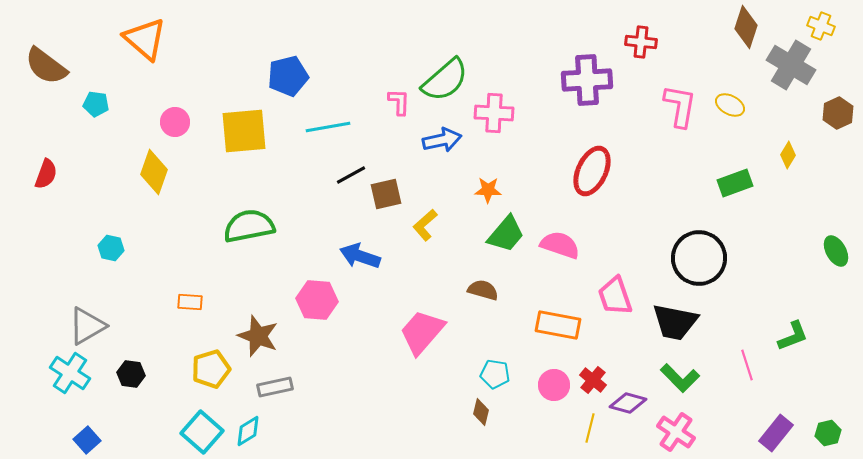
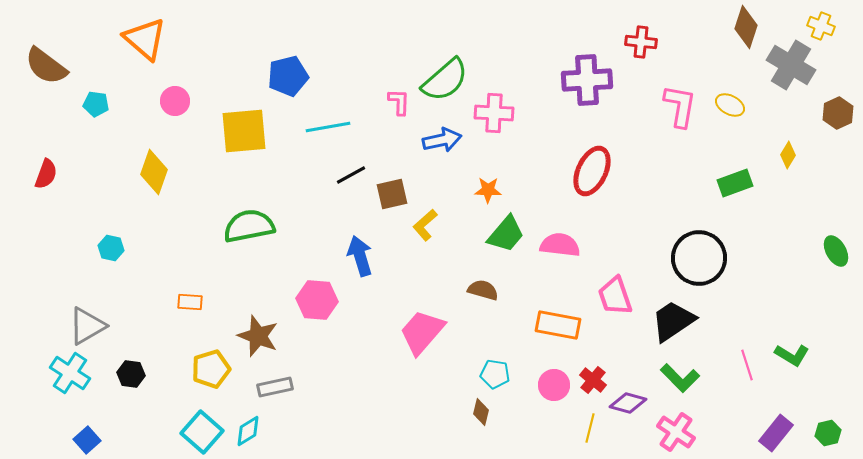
pink circle at (175, 122): moved 21 px up
brown square at (386, 194): moved 6 px right
pink semicircle at (560, 245): rotated 12 degrees counterclockwise
blue arrow at (360, 256): rotated 54 degrees clockwise
black trapezoid at (675, 322): moved 2 px left, 1 px up; rotated 135 degrees clockwise
green L-shape at (793, 336): moved 1 px left, 19 px down; rotated 52 degrees clockwise
